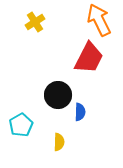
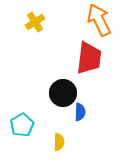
red trapezoid: rotated 20 degrees counterclockwise
black circle: moved 5 px right, 2 px up
cyan pentagon: moved 1 px right
